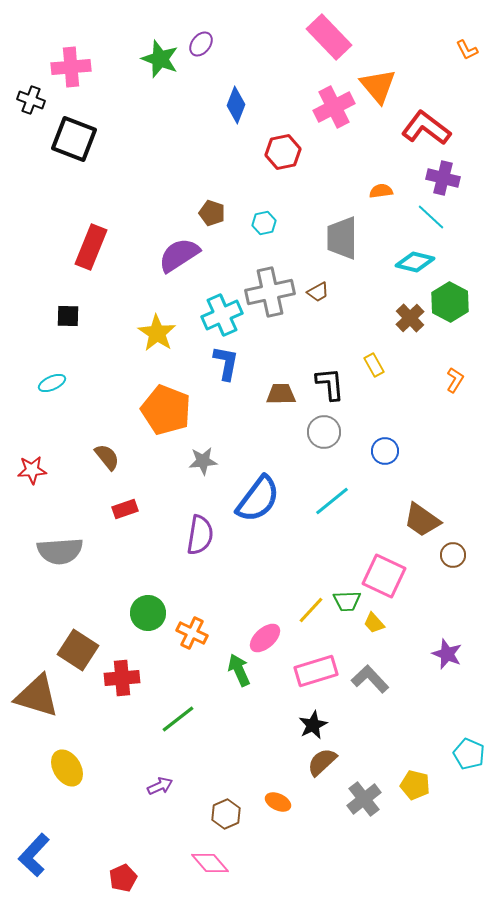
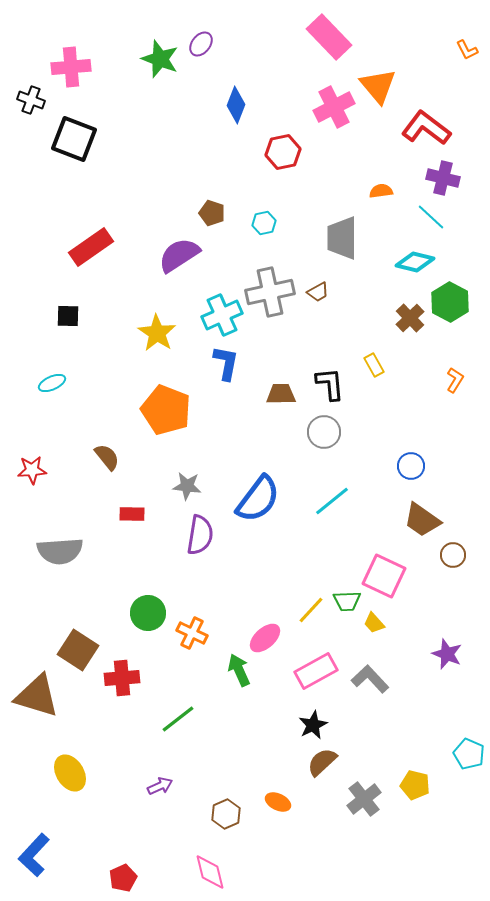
red rectangle at (91, 247): rotated 33 degrees clockwise
blue circle at (385, 451): moved 26 px right, 15 px down
gray star at (203, 461): moved 16 px left, 25 px down; rotated 12 degrees clockwise
red rectangle at (125, 509): moved 7 px right, 5 px down; rotated 20 degrees clockwise
pink rectangle at (316, 671): rotated 12 degrees counterclockwise
yellow ellipse at (67, 768): moved 3 px right, 5 px down
pink diamond at (210, 863): moved 9 px down; rotated 27 degrees clockwise
